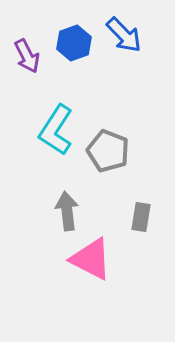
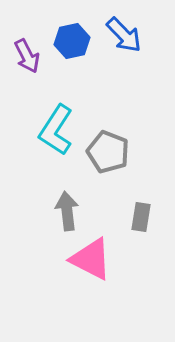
blue hexagon: moved 2 px left, 2 px up; rotated 8 degrees clockwise
gray pentagon: moved 1 px down
